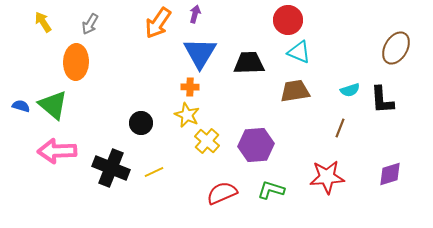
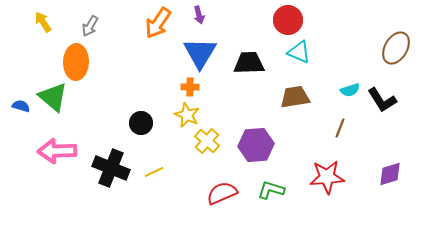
purple arrow: moved 4 px right, 1 px down; rotated 150 degrees clockwise
gray arrow: moved 2 px down
brown trapezoid: moved 6 px down
black L-shape: rotated 28 degrees counterclockwise
green triangle: moved 8 px up
